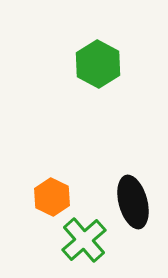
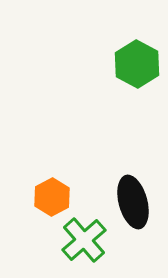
green hexagon: moved 39 px right
orange hexagon: rotated 6 degrees clockwise
